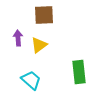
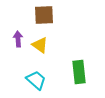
purple arrow: moved 1 px down
yellow triangle: moved 1 px right; rotated 48 degrees counterclockwise
cyan trapezoid: moved 5 px right
